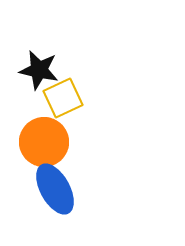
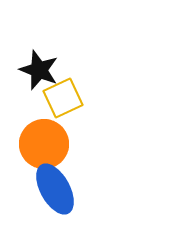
black star: rotated 9 degrees clockwise
orange circle: moved 2 px down
